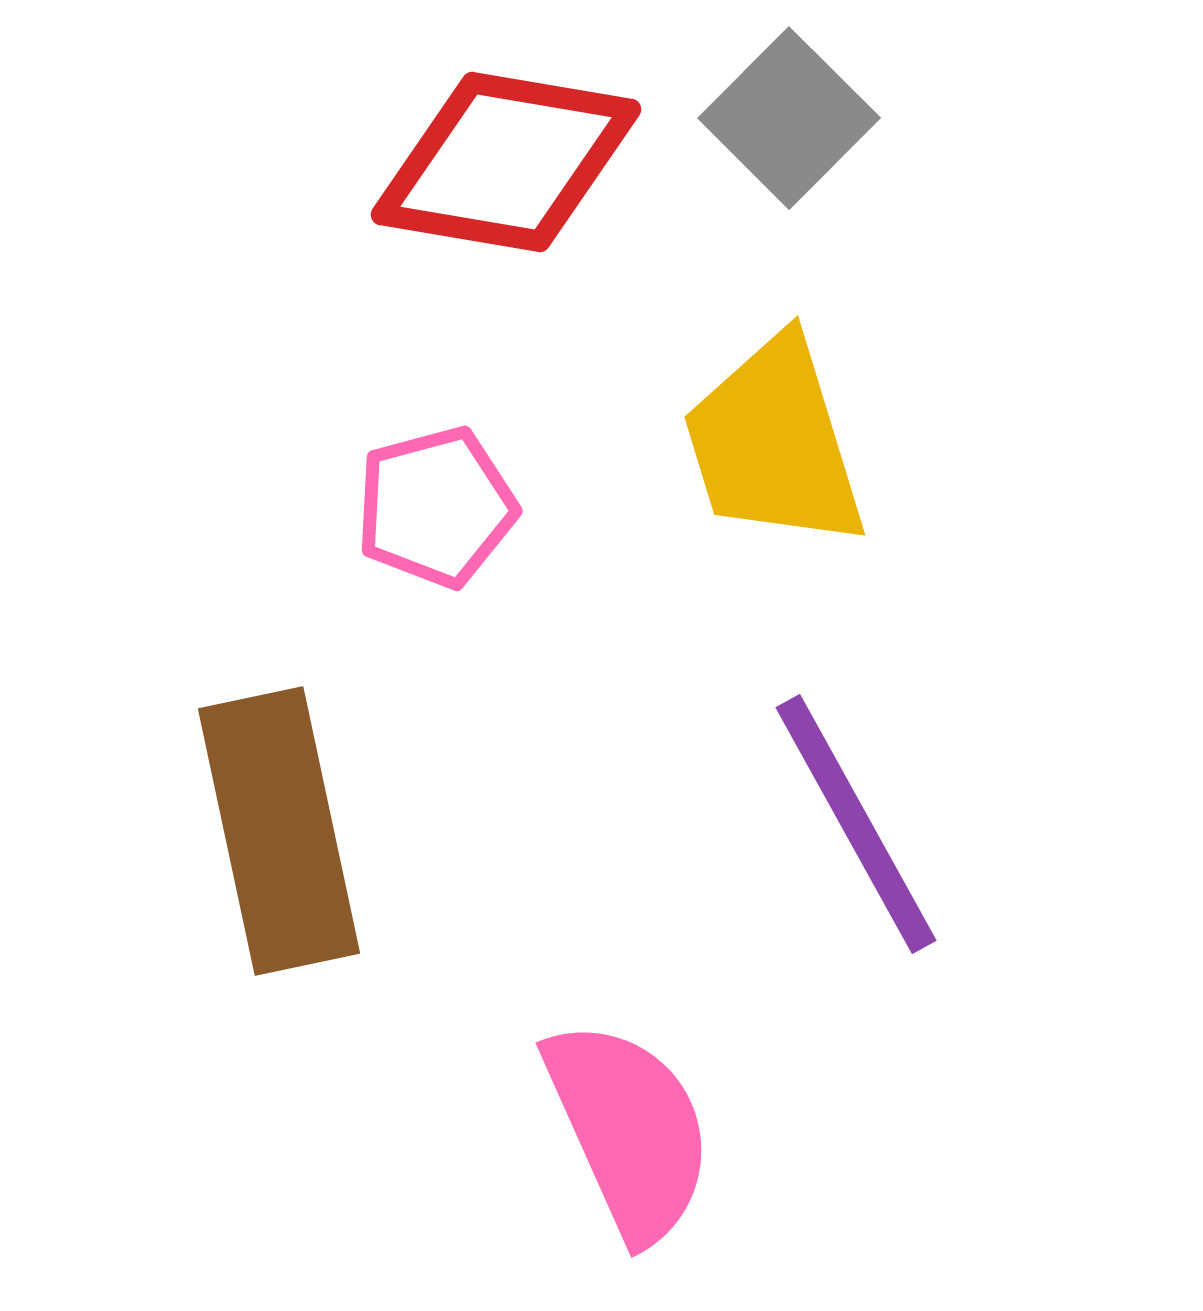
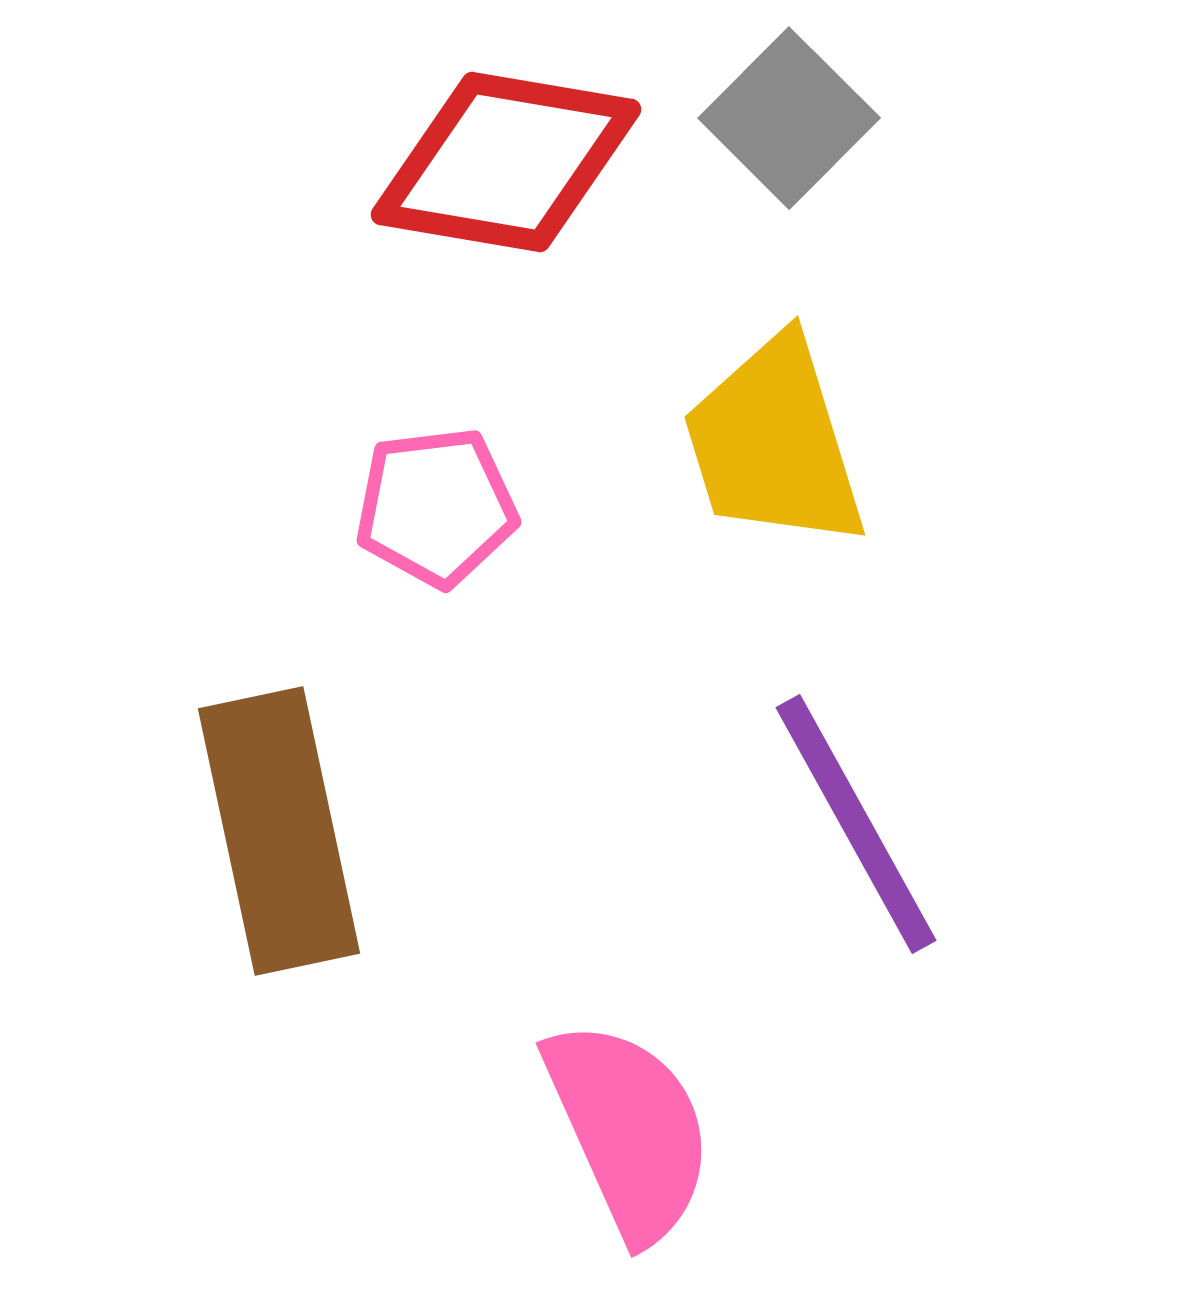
pink pentagon: rotated 8 degrees clockwise
